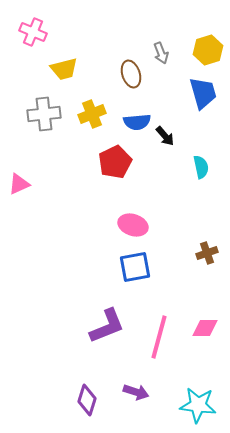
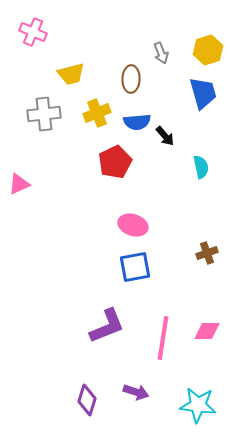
yellow trapezoid: moved 7 px right, 5 px down
brown ellipse: moved 5 px down; rotated 20 degrees clockwise
yellow cross: moved 5 px right, 1 px up
pink diamond: moved 2 px right, 3 px down
pink line: moved 4 px right, 1 px down; rotated 6 degrees counterclockwise
